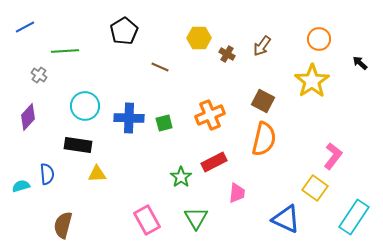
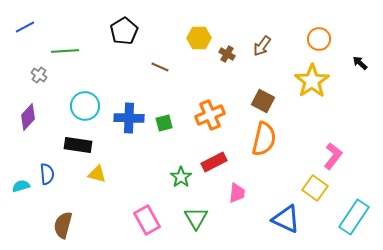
yellow triangle: rotated 18 degrees clockwise
